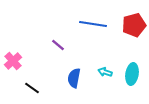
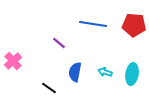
red pentagon: rotated 20 degrees clockwise
purple line: moved 1 px right, 2 px up
blue semicircle: moved 1 px right, 6 px up
black line: moved 17 px right
